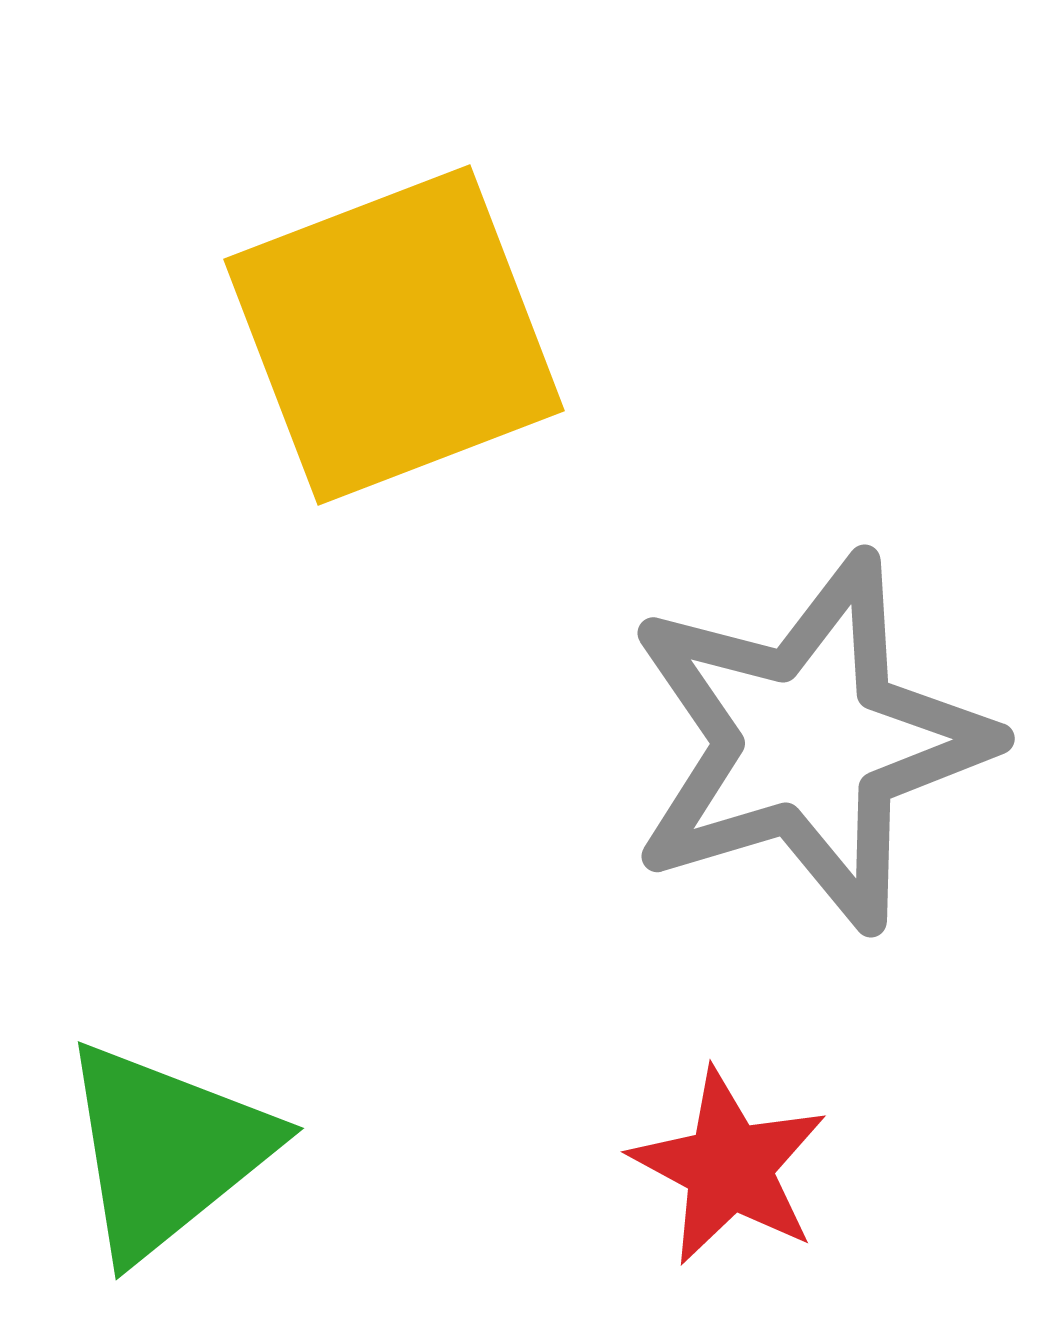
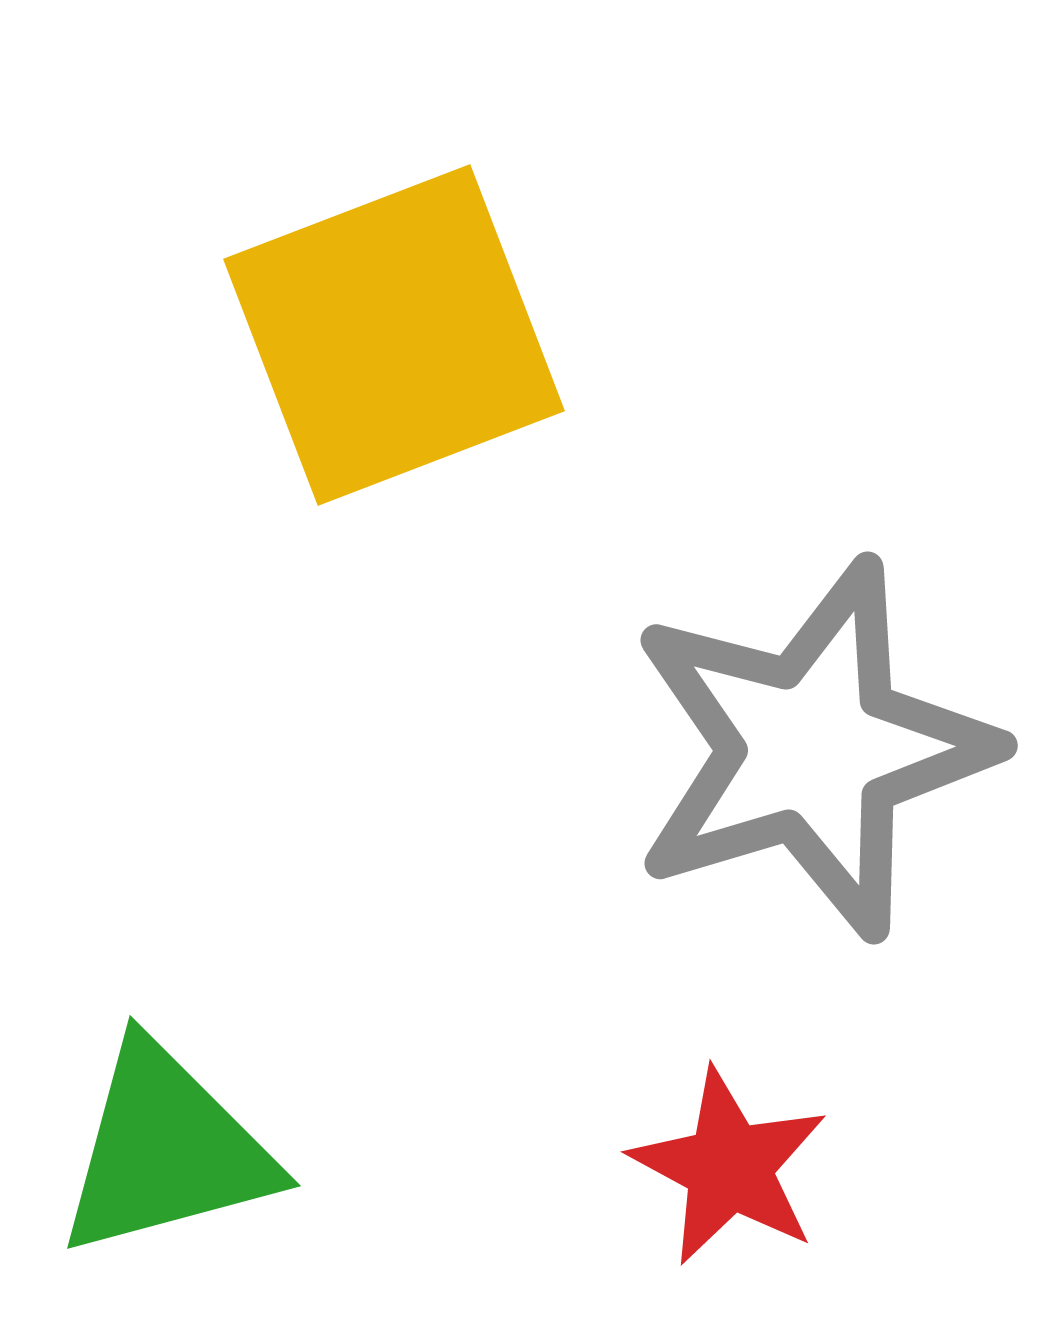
gray star: moved 3 px right, 7 px down
green triangle: rotated 24 degrees clockwise
